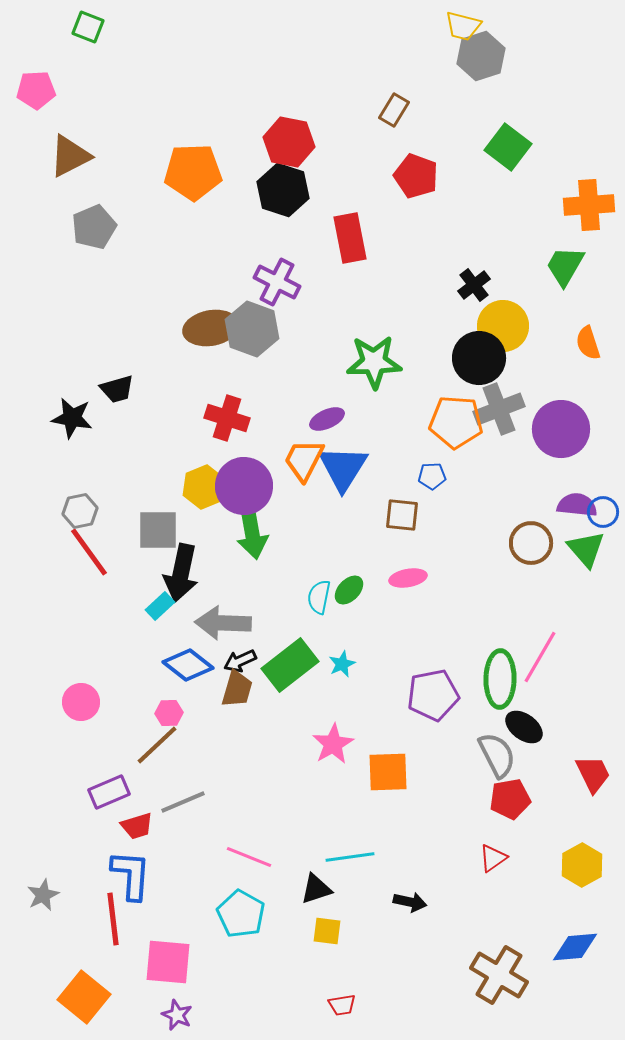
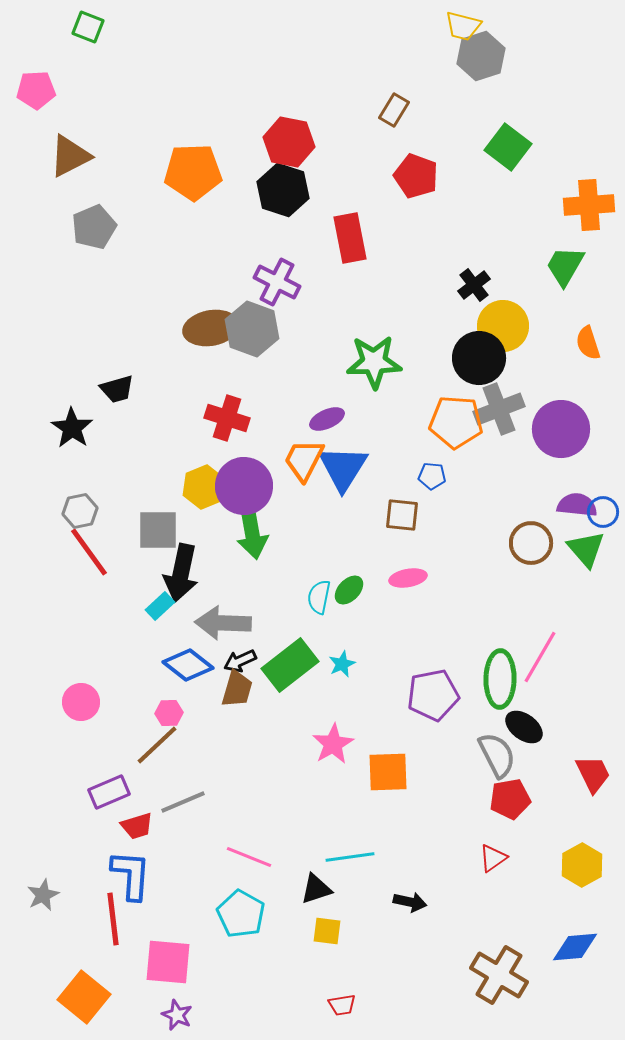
black star at (72, 418): moved 10 px down; rotated 24 degrees clockwise
blue pentagon at (432, 476): rotated 8 degrees clockwise
